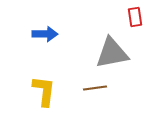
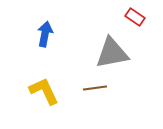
red rectangle: rotated 48 degrees counterclockwise
blue arrow: rotated 80 degrees counterclockwise
yellow L-shape: rotated 32 degrees counterclockwise
